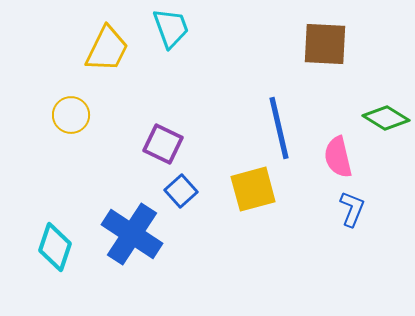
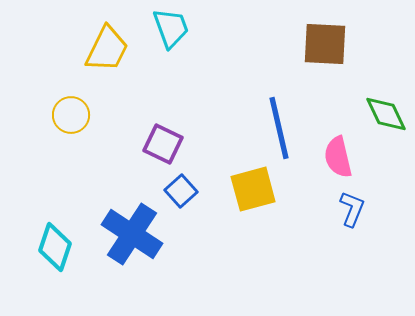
green diamond: moved 4 px up; rotated 33 degrees clockwise
